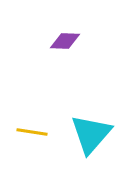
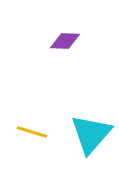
yellow line: rotated 8 degrees clockwise
